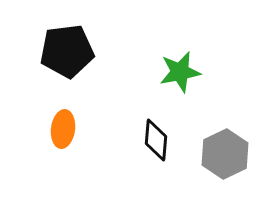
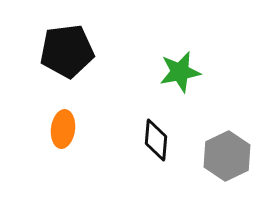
gray hexagon: moved 2 px right, 2 px down
